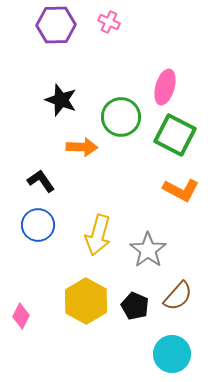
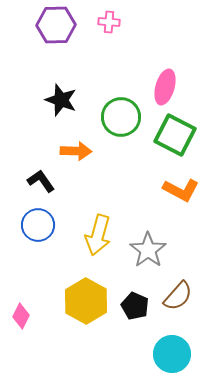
pink cross: rotated 20 degrees counterclockwise
orange arrow: moved 6 px left, 4 px down
